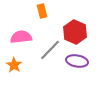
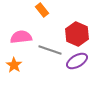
orange rectangle: moved 1 px up; rotated 24 degrees counterclockwise
red hexagon: moved 2 px right, 2 px down
gray line: rotated 65 degrees clockwise
purple ellipse: rotated 40 degrees counterclockwise
